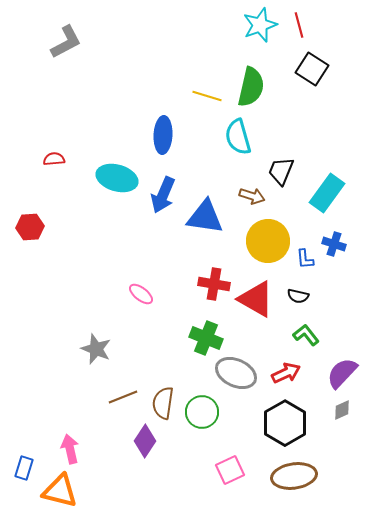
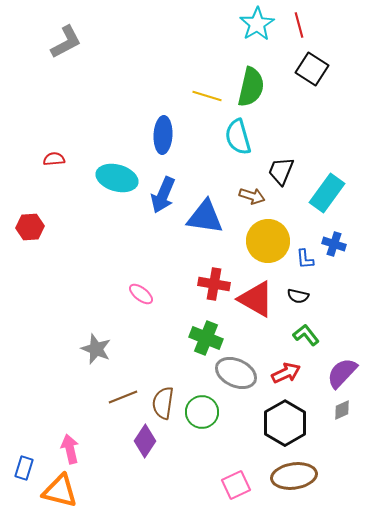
cyan star: moved 3 px left, 1 px up; rotated 12 degrees counterclockwise
pink square: moved 6 px right, 15 px down
